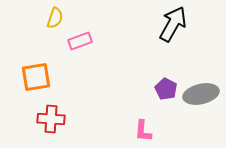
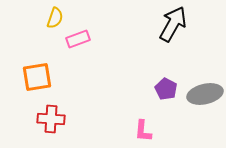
pink rectangle: moved 2 px left, 2 px up
orange square: moved 1 px right
gray ellipse: moved 4 px right
